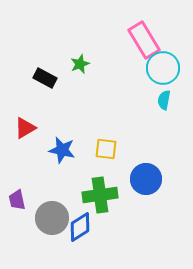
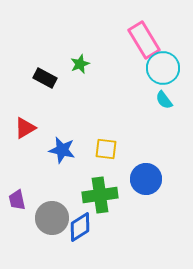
cyan semicircle: rotated 48 degrees counterclockwise
